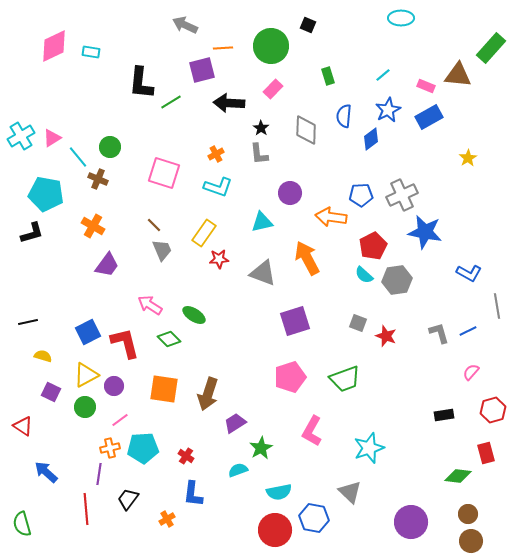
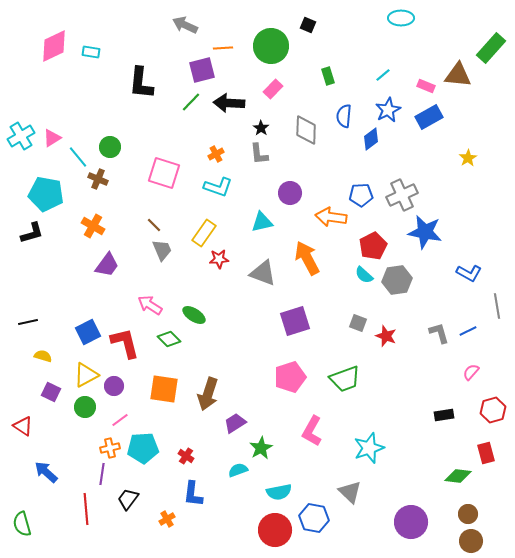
green line at (171, 102): moved 20 px right; rotated 15 degrees counterclockwise
purple line at (99, 474): moved 3 px right
